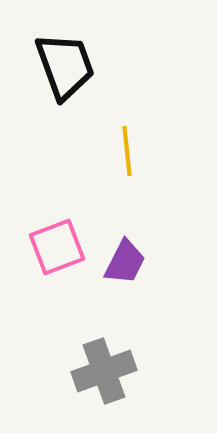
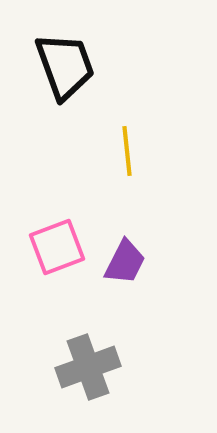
gray cross: moved 16 px left, 4 px up
